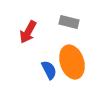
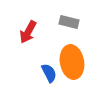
orange ellipse: rotated 8 degrees clockwise
blue semicircle: moved 3 px down
